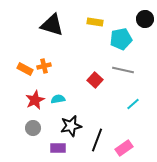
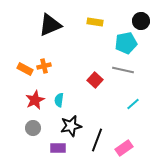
black circle: moved 4 px left, 2 px down
black triangle: moved 2 px left; rotated 40 degrees counterclockwise
cyan pentagon: moved 5 px right, 4 px down
cyan semicircle: moved 1 px right, 1 px down; rotated 72 degrees counterclockwise
